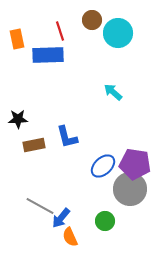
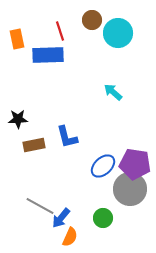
green circle: moved 2 px left, 3 px up
orange semicircle: rotated 132 degrees counterclockwise
